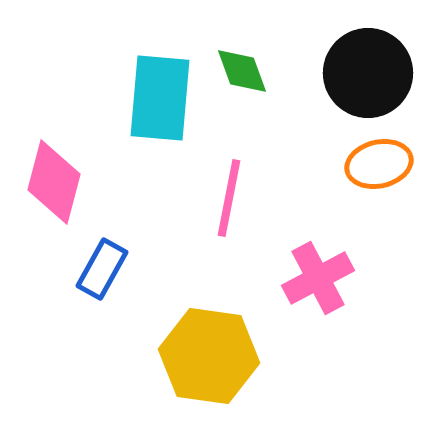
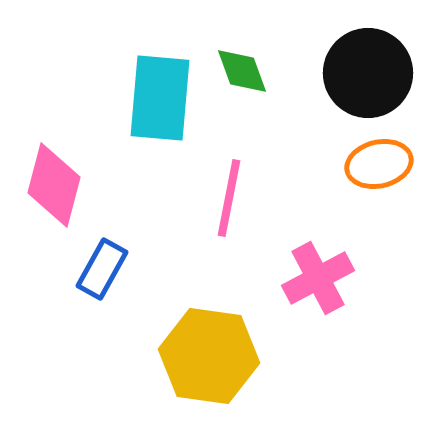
pink diamond: moved 3 px down
